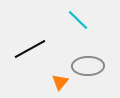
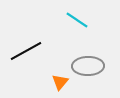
cyan line: moved 1 px left; rotated 10 degrees counterclockwise
black line: moved 4 px left, 2 px down
